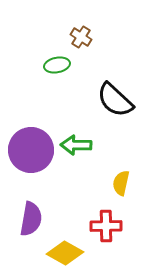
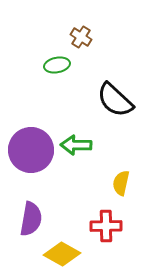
yellow diamond: moved 3 px left, 1 px down
